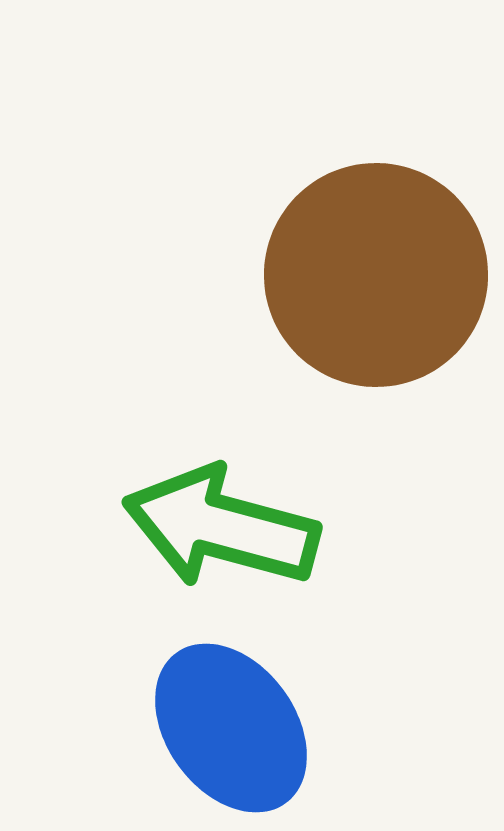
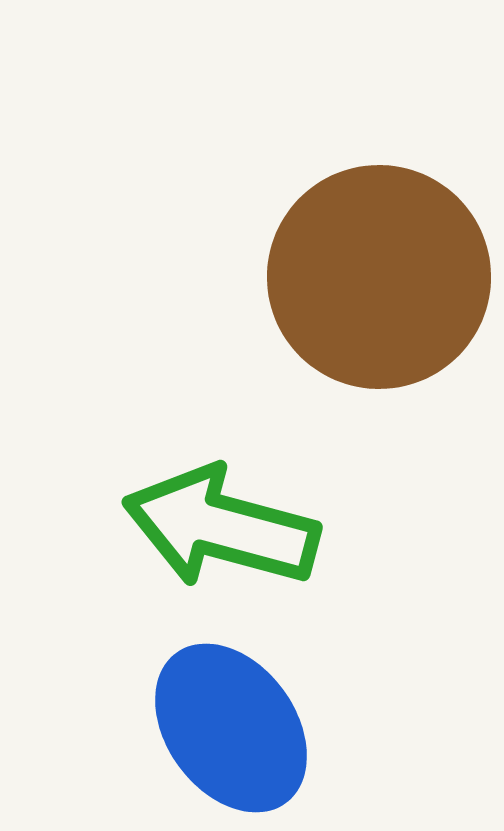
brown circle: moved 3 px right, 2 px down
